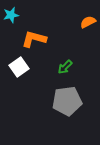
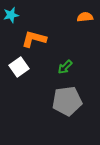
orange semicircle: moved 3 px left, 5 px up; rotated 21 degrees clockwise
